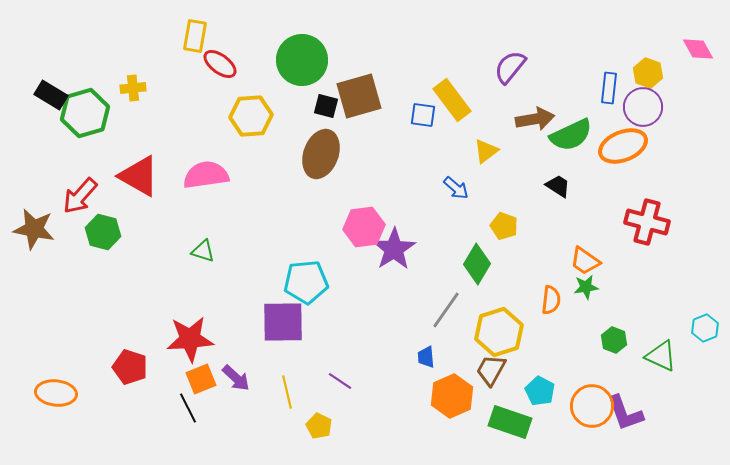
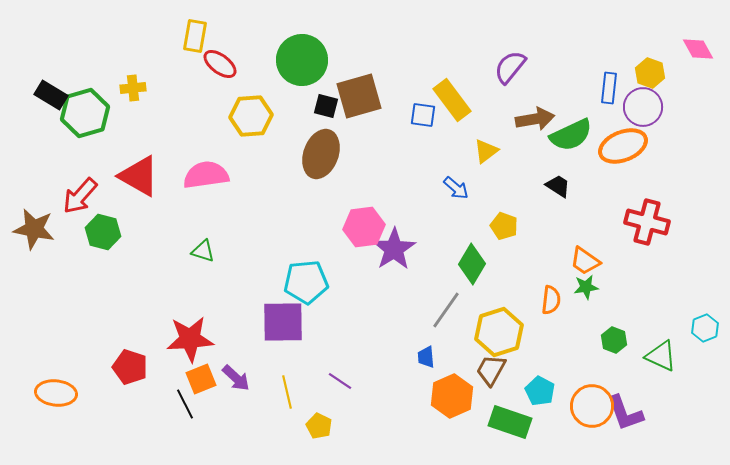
yellow hexagon at (648, 73): moved 2 px right
green diamond at (477, 264): moved 5 px left
black line at (188, 408): moved 3 px left, 4 px up
